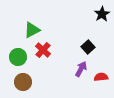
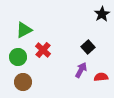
green triangle: moved 8 px left
purple arrow: moved 1 px down
